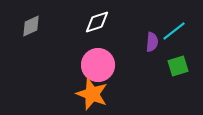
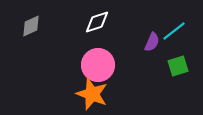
purple semicircle: rotated 18 degrees clockwise
